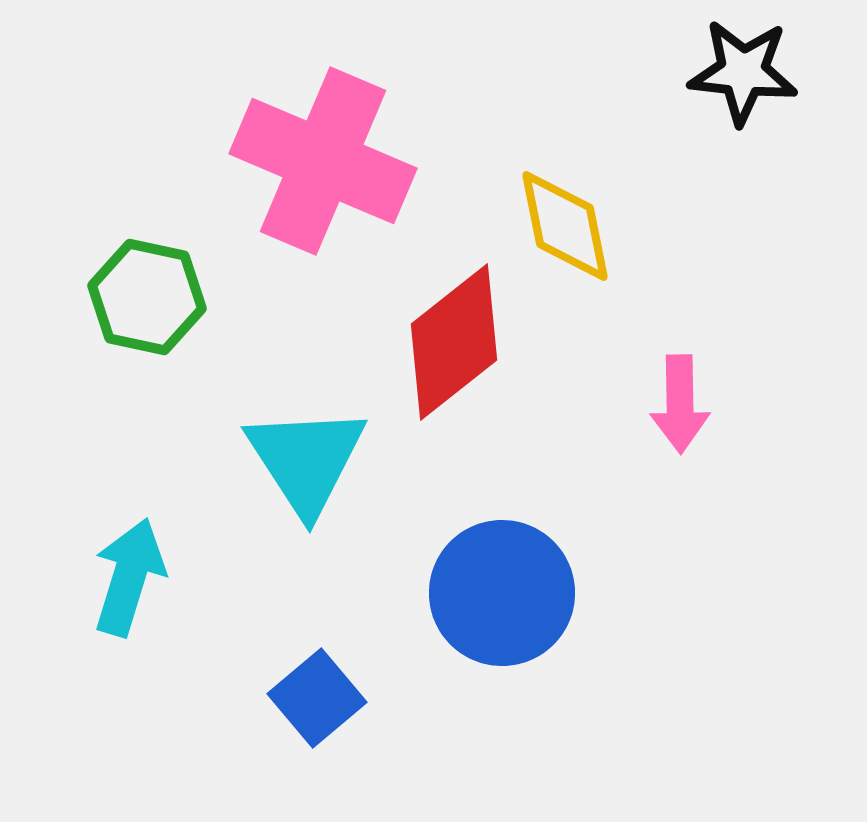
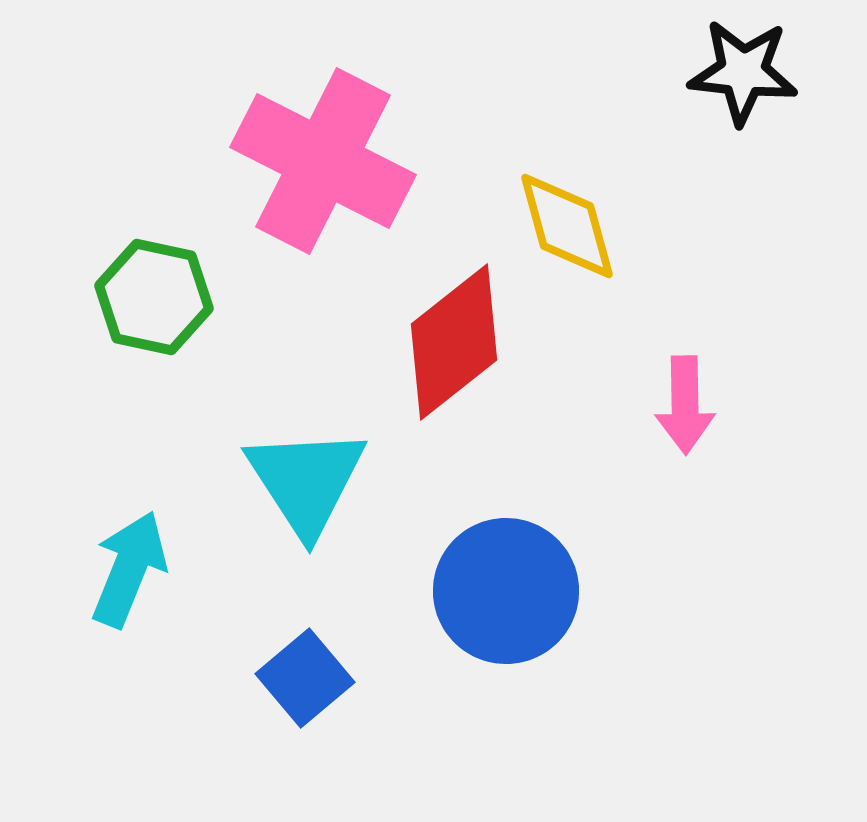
pink cross: rotated 4 degrees clockwise
yellow diamond: moved 2 px right; rotated 4 degrees counterclockwise
green hexagon: moved 7 px right
pink arrow: moved 5 px right, 1 px down
cyan triangle: moved 21 px down
cyan arrow: moved 8 px up; rotated 5 degrees clockwise
blue circle: moved 4 px right, 2 px up
blue square: moved 12 px left, 20 px up
